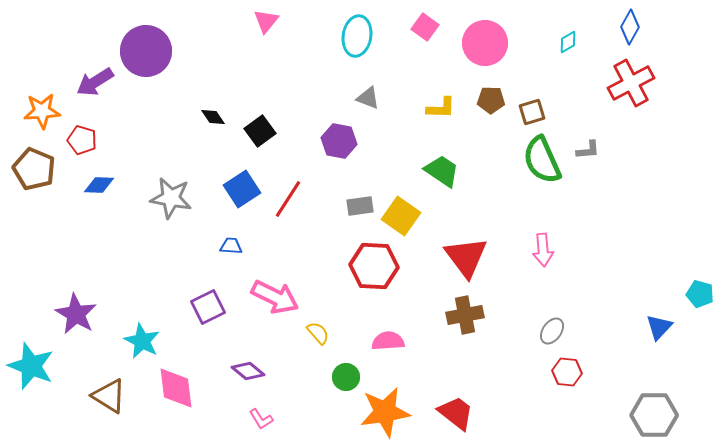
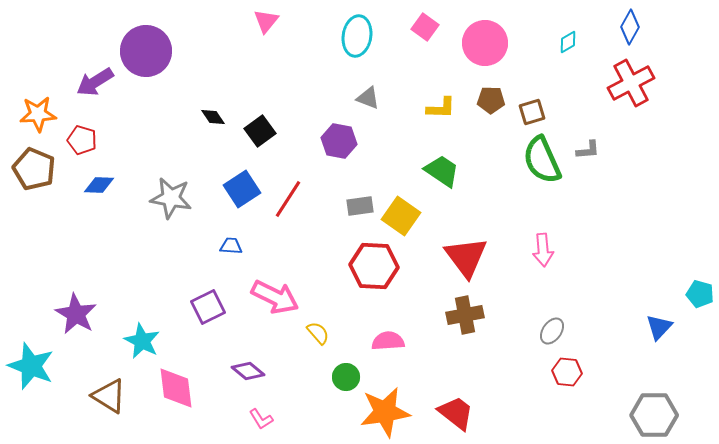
orange star at (42, 111): moved 4 px left, 3 px down
